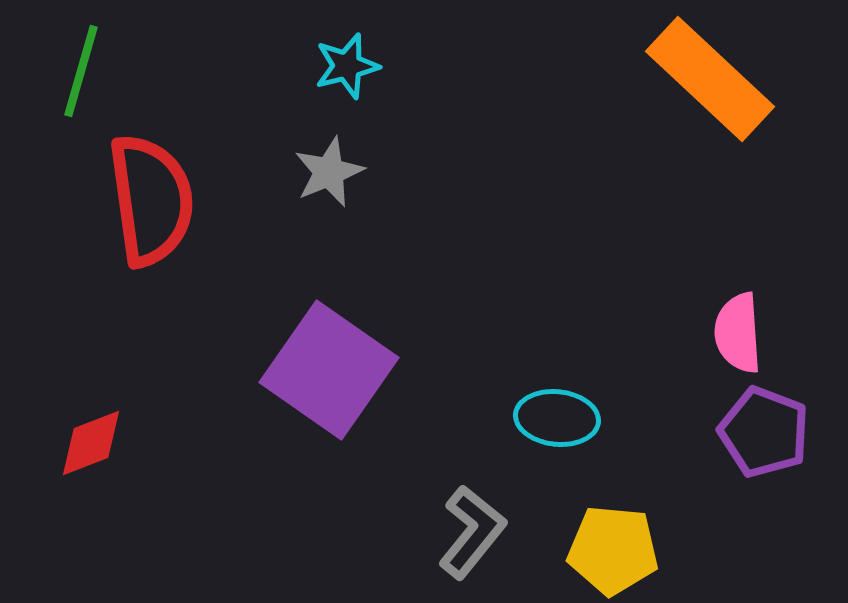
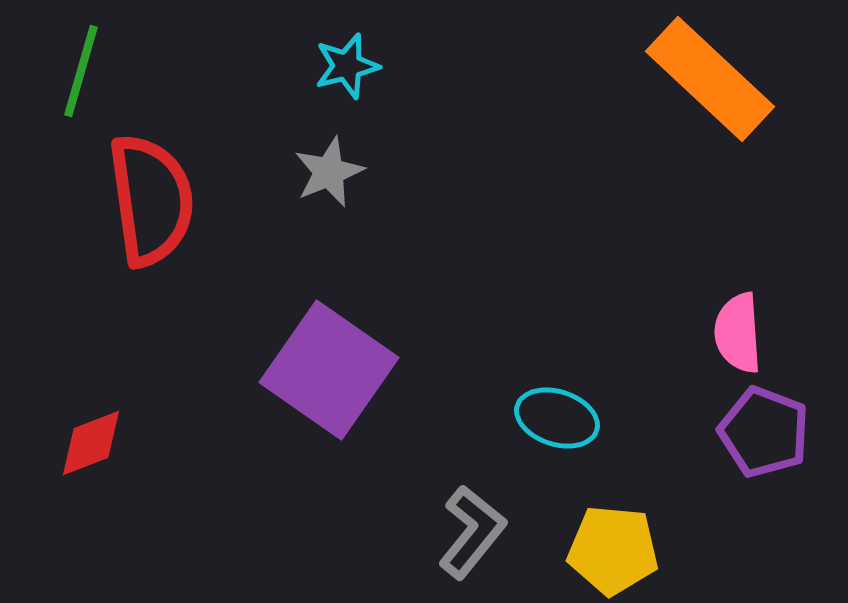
cyan ellipse: rotated 12 degrees clockwise
